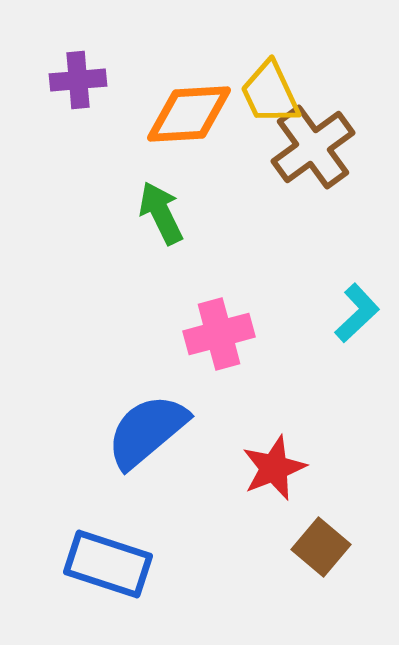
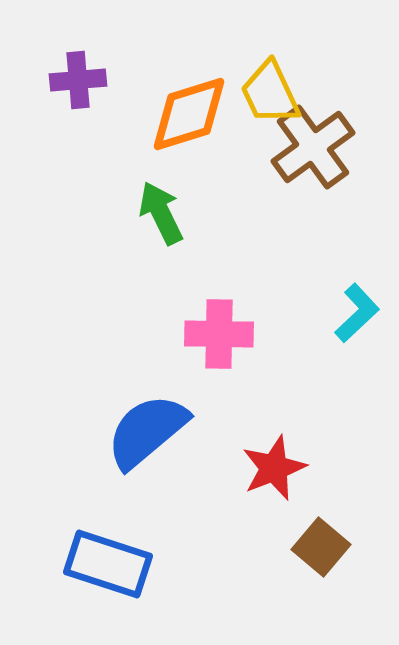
orange diamond: rotated 14 degrees counterclockwise
pink cross: rotated 16 degrees clockwise
